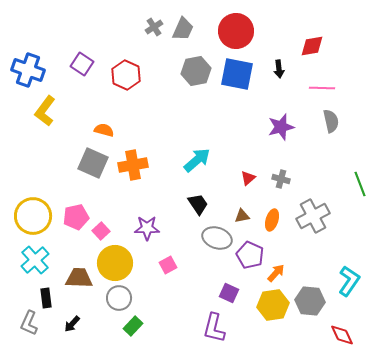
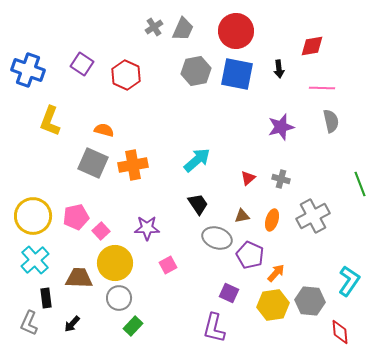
yellow L-shape at (45, 111): moved 5 px right, 10 px down; rotated 16 degrees counterclockwise
red diamond at (342, 335): moved 2 px left, 3 px up; rotated 20 degrees clockwise
